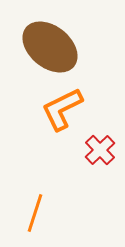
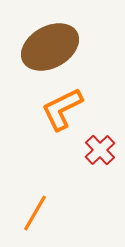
brown ellipse: rotated 68 degrees counterclockwise
orange line: rotated 12 degrees clockwise
